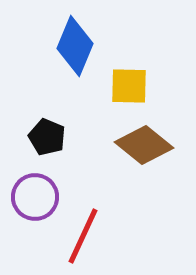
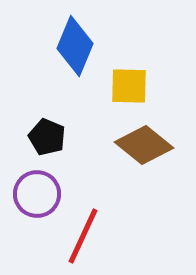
purple circle: moved 2 px right, 3 px up
